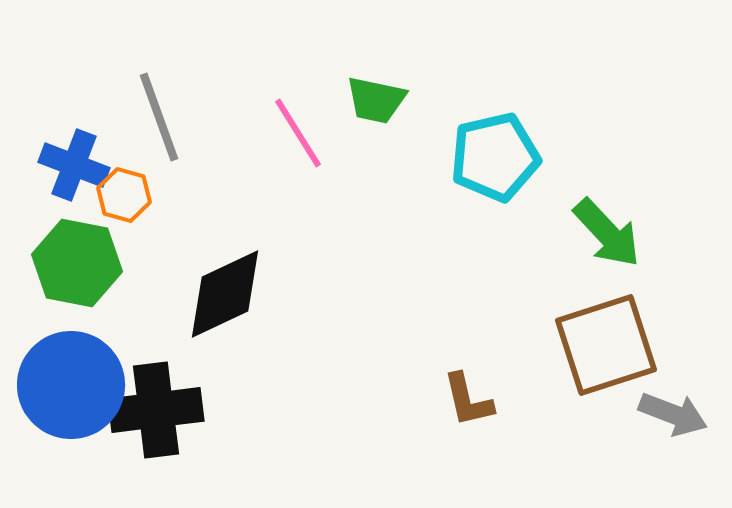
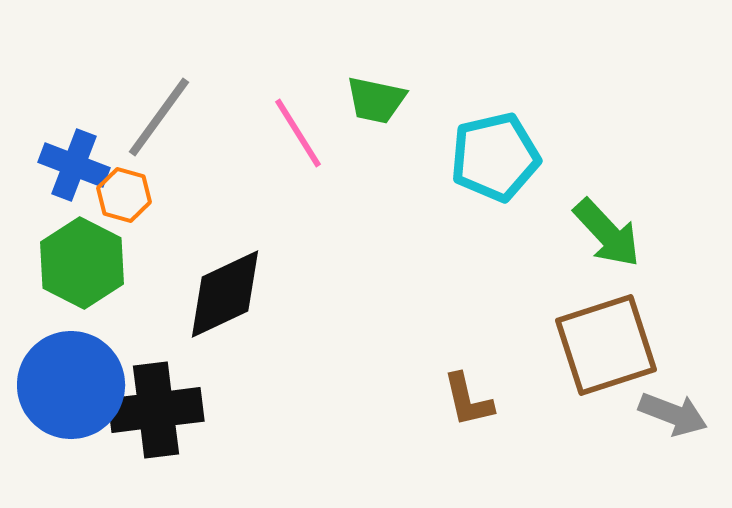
gray line: rotated 56 degrees clockwise
green hexagon: moved 5 px right; rotated 16 degrees clockwise
